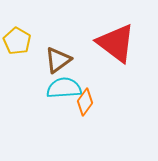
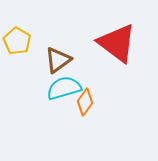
red triangle: moved 1 px right
cyan semicircle: rotated 12 degrees counterclockwise
